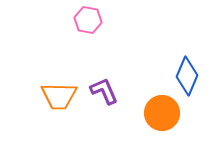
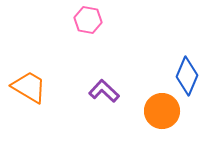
purple L-shape: rotated 24 degrees counterclockwise
orange trapezoid: moved 30 px left, 9 px up; rotated 150 degrees counterclockwise
orange circle: moved 2 px up
